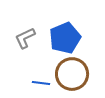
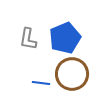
gray L-shape: moved 3 px right, 1 px down; rotated 55 degrees counterclockwise
